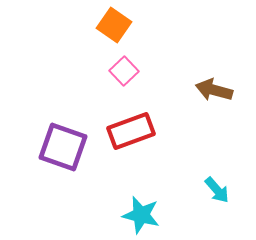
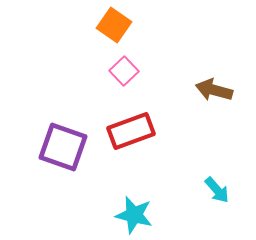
cyan star: moved 7 px left
